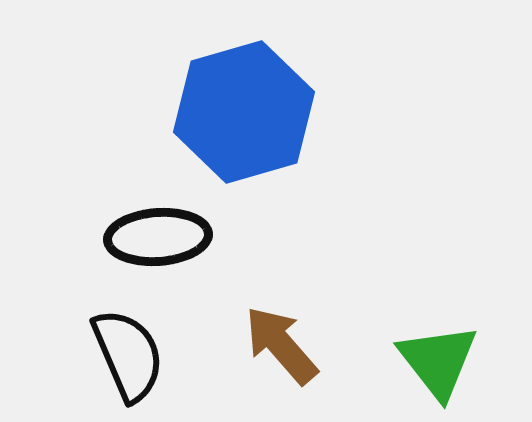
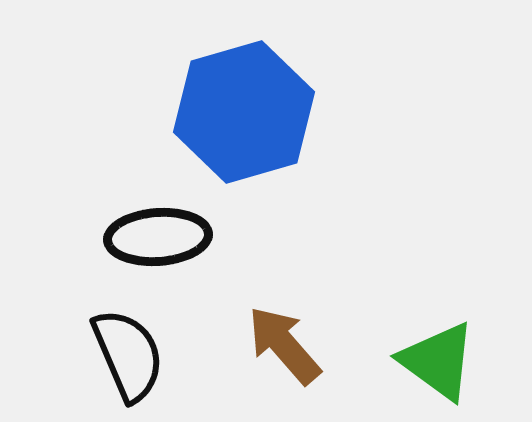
brown arrow: moved 3 px right
green triangle: rotated 16 degrees counterclockwise
